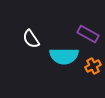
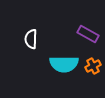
white semicircle: rotated 36 degrees clockwise
cyan semicircle: moved 8 px down
